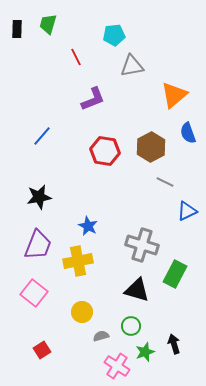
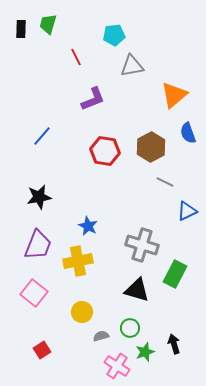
black rectangle: moved 4 px right
green circle: moved 1 px left, 2 px down
